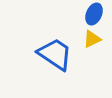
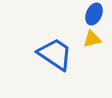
yellow triangle: rotated 12 degrees clockwise
